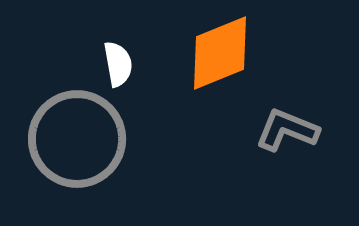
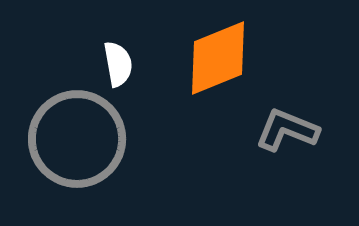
orange diamond: moved 2 px left, 5 px down
